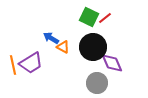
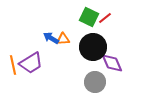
orange triangle: moved 8 px up; rotated 32 degrees counterclockwise
gray circle: moved 2 px left, 1 px up
